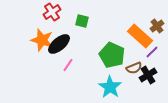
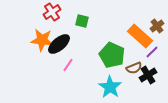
orange star: rotated 10 degrees counterclockwise
